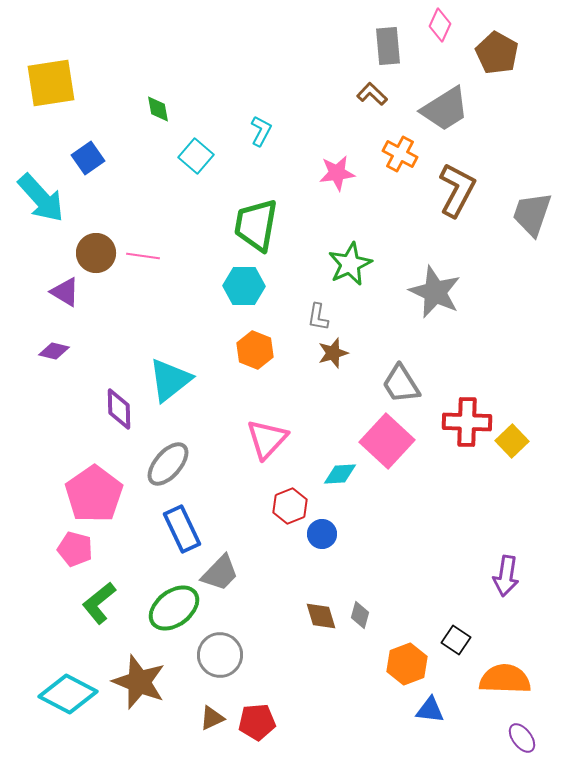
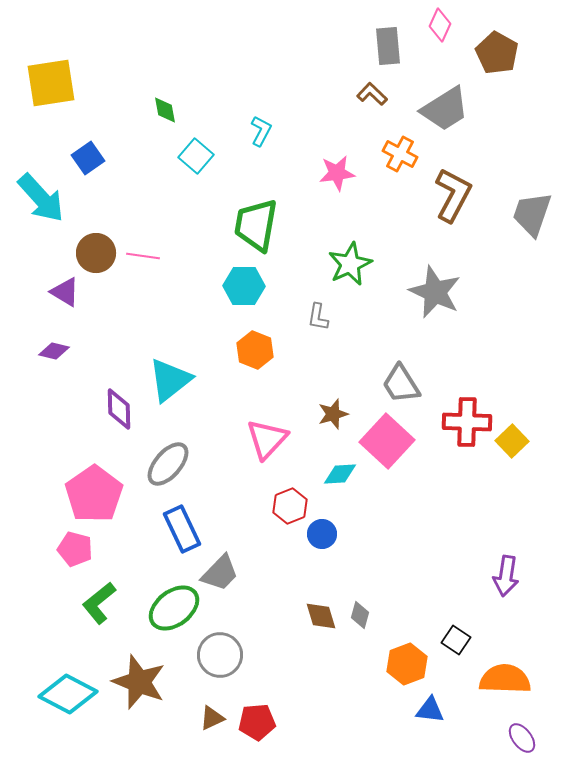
green diamond at (158, 109): moved 7 px right, 1 px down
brown L-shape at (457, 190): moved 4 px left, 5 px down
brown star at (333, 353): moved 61 px down
